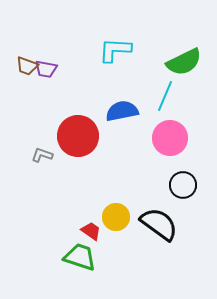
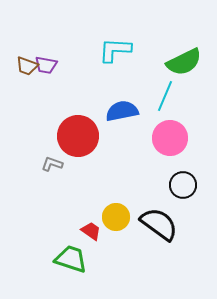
purple trapezoid: moved 4 px up
gray L-shape: moved 10 px right, 9 px down
green trapezoid: moved 9 px left, 2 px down
